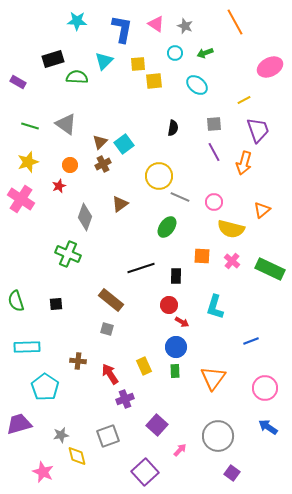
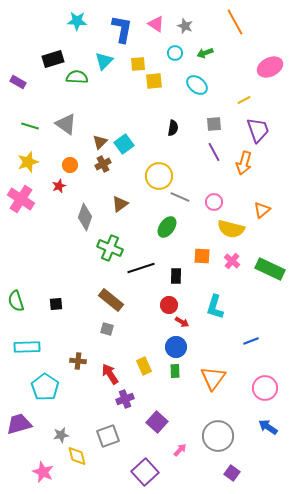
green cross at (68, 254): moved 42 px right, 6 px up
purple square at (157, 425): moved 3 px up
